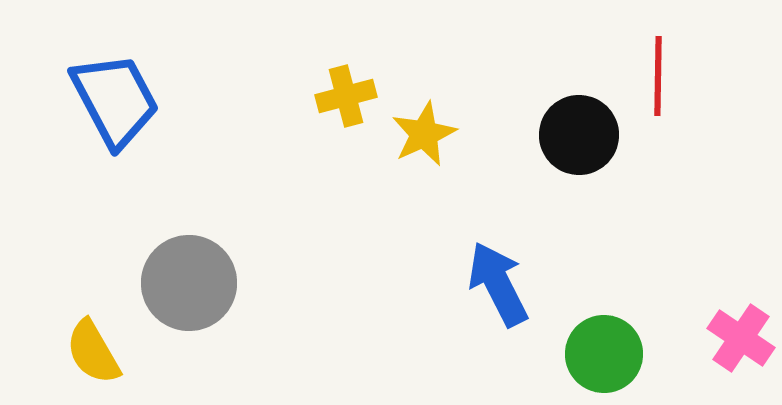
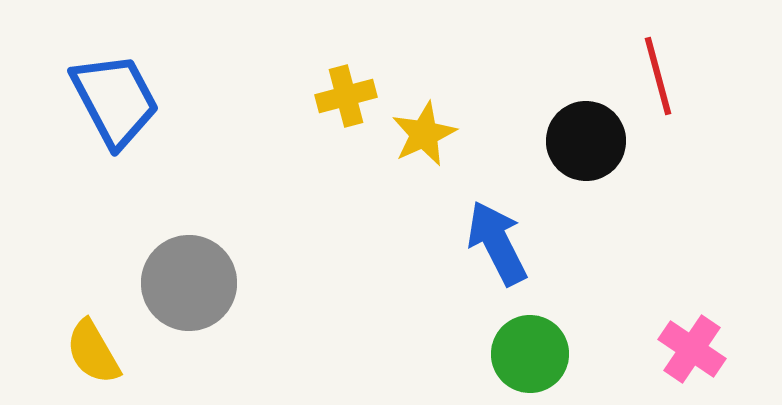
red line: rotated 16 degrees counterclockwise
black circle: moved 7 px right, 6 px down
blue arrow: moved 1 px left, 41 px up
pink cross: moved 49 px left, 11 px down
green circle: moved 74 px left
